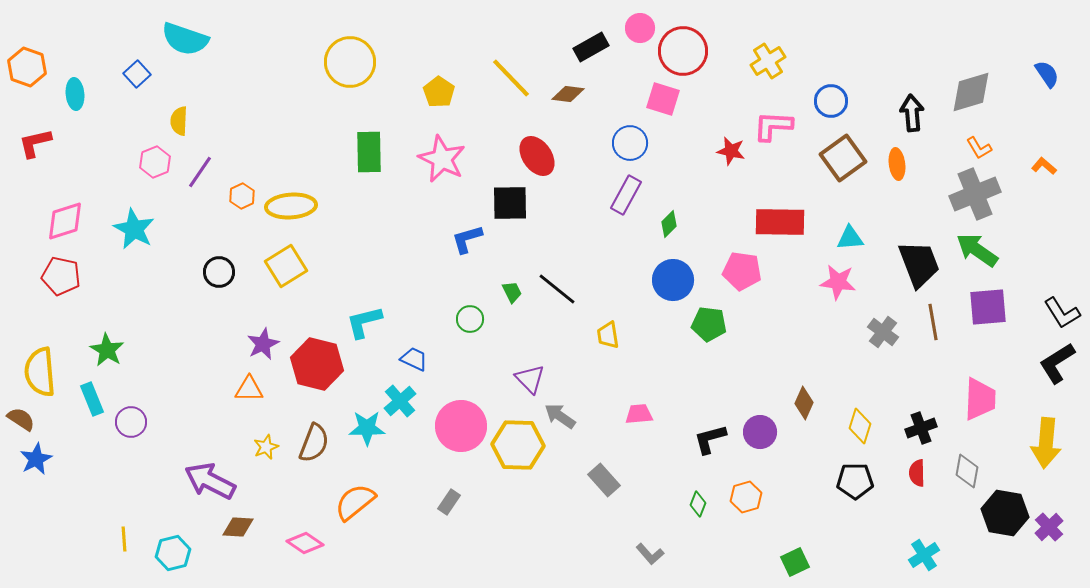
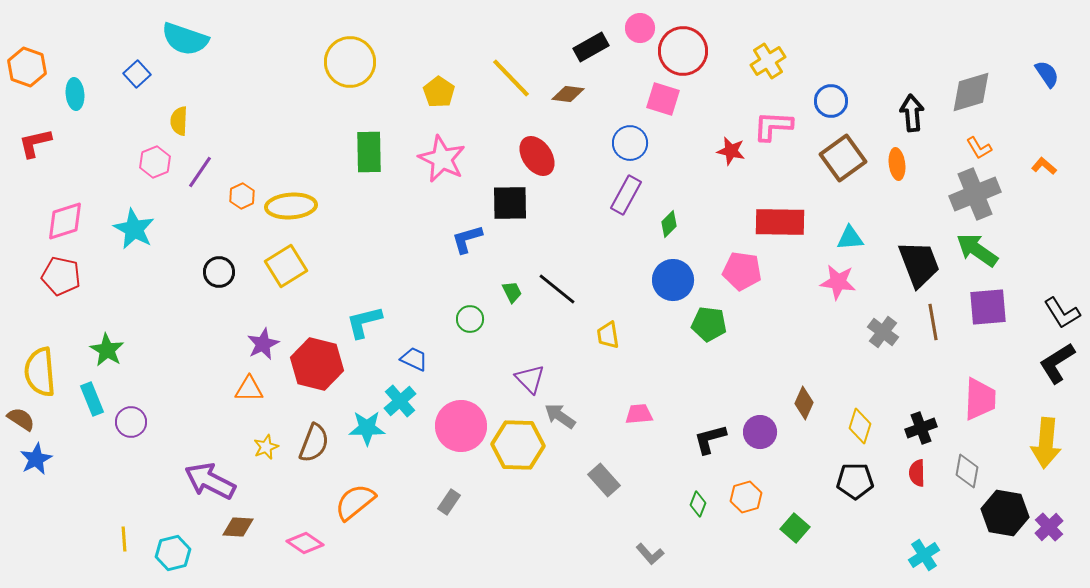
green square at (795, 562): moved 34 px up; rotated 24 degrees counterclockwise
